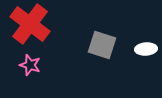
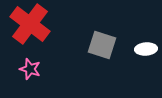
pink star: moved 4 px down
